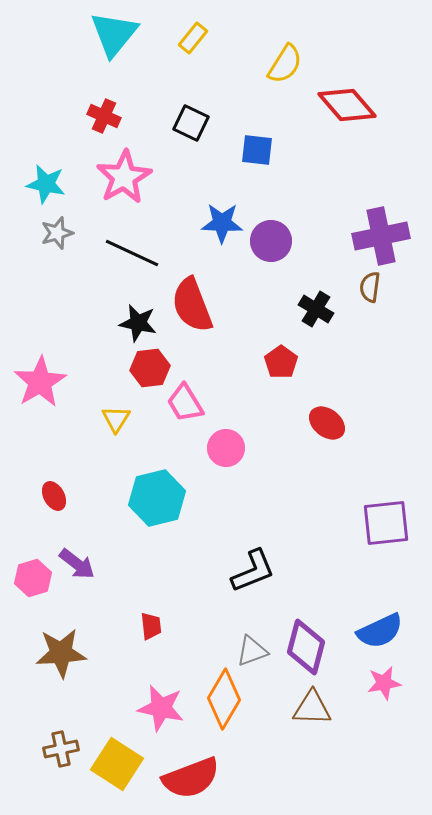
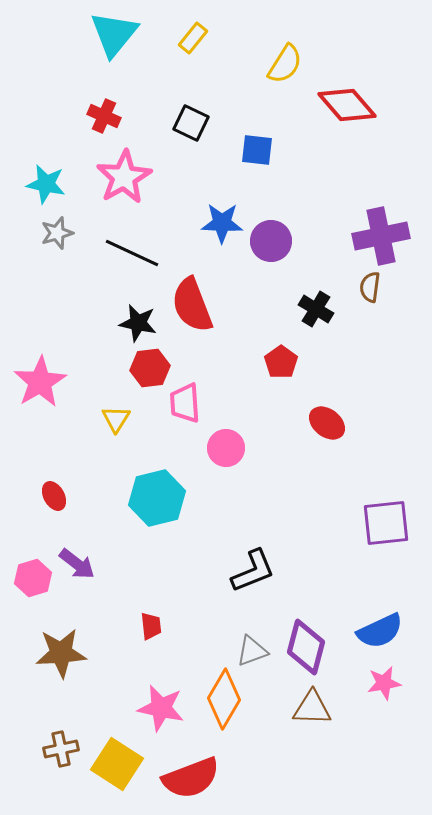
pink trapezoid at (185, 403): rotated 27 degrees clockwise
